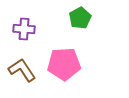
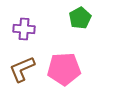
pink pentagon: moved 5 px down
brown L-shape: moved 1 px up; rotated 80 degrees counterclockwise
